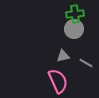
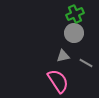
green cross: rotated 18 degrees counterclockwise
gray circle: moved 4 px down
pink semicircle: rotated 10 degrees counterclockwise
